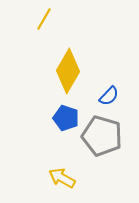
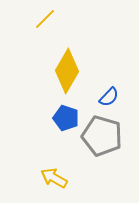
yellow line: moved 1 px right; rotated 15 degrees clockwise
yellow diamond: moved 1 px left
blue semicircle: moved 1 px down
yellow arrow: moved 8 px left
